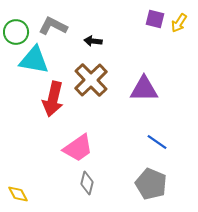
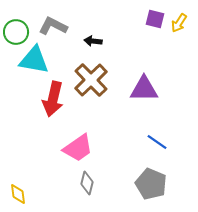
yellow diamond: rotated 20 degrees clockwise
